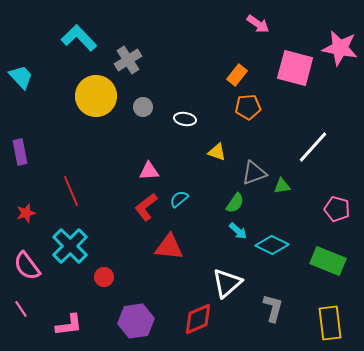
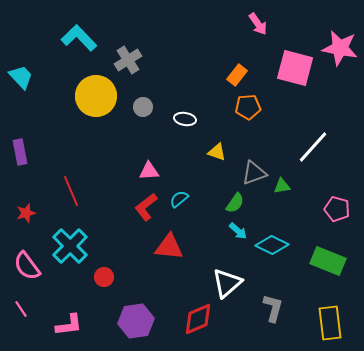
pink arrow: rotated 20 degrees clockwise
